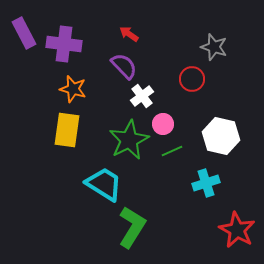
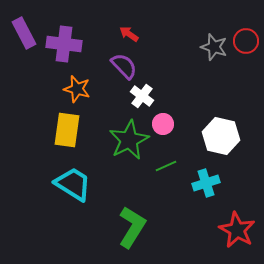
red circle: moved 54 px right, 38 px up
orange star: moved 4 px right
white cross: rotated 15 degrees counterclockwise
green line: moved 6 px left, 15 px down
cyan trapezoid: moved 31 px left
